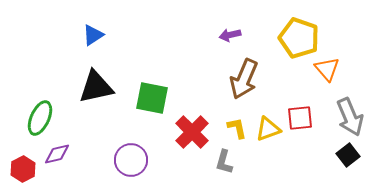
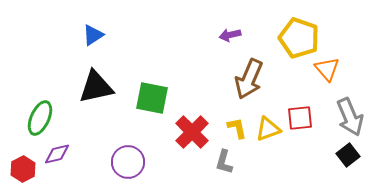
brown arrow: moved 5 px right
purple circle: moved 3 px left, 2 px down
